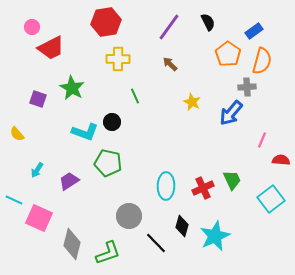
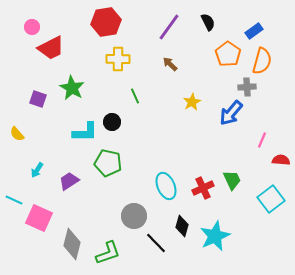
yellow star: rotated 18 degrees clockwise
cyan L-shape: rotated 20 degrees counterclockwise
cyan ellipse: rotated 24 degrees counterclockwise
gray circle: moved 5 px right
